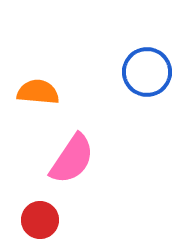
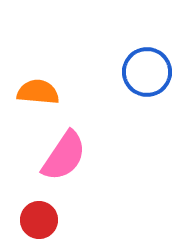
pink semicircle: moved 8 px left, 3 px up
red circle: moved 1 px left
